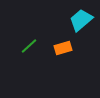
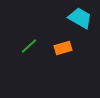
cyan trapezoid: moved 1 px left, 2 px up; rotated 70 degrees clockwise
